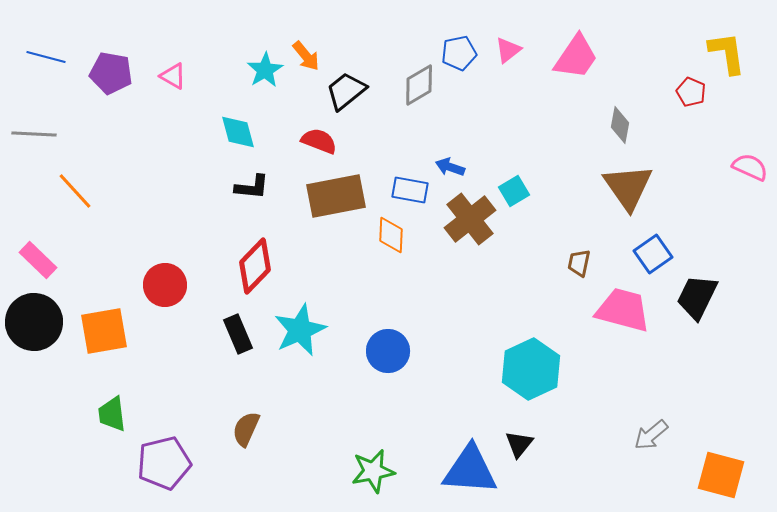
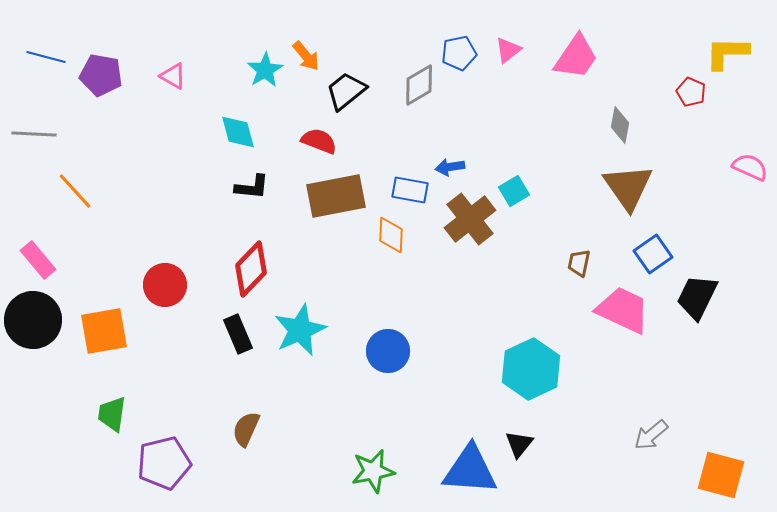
yellow L-shape at (727, 53): rotated 81 degrees counterclockwise
purple pentagon at (111, 73): moved 10 px left, 2 px down
blue arrow at (450, 167): rotated 28 degrees counterclockwise
pink rectangle at (38, 260): rotated 6 degrees clockwise
red diamond at (255, 266): moved 4 px left, 3 px down
pink trapezoid at (623, 310): rotated 10 degrees clockwise
black circle at (34, 322): moved 1 px left, 2 px up
green trapezoid at (112, 414): rotated 15 degrees clockwise
